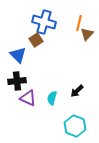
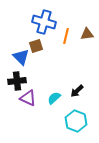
orange line: moved 13 px left, 13 px down
brown triangle: rotated 40 degrees clockwise
brown square: moved 6 px down; rotated 16 degrees clockwise
blue triangle: moved 3 px right, 2 px down
cyan semicircle: moved 2 px right; rotated 32 degrees clockwise
cyan hexagon: moved 1 px right, 5 px up
